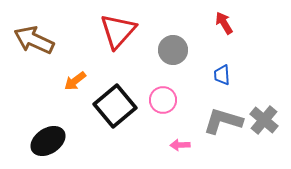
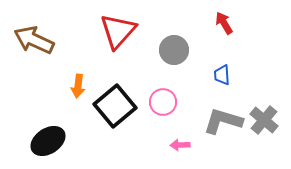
gray circle: moved 1 px right
orange arrow: moved 3 px right, 5 px down; rotated 45 degrees counterclockwise
pink circle: moved 2 px down
